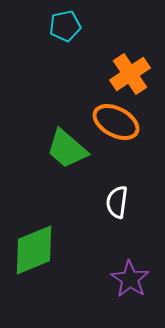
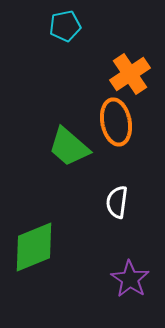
orange ellipse: rotated 51 degrees clockwise
green trapezoid: moved 2 px right, 2 px up
green diamond: moved 3 px up
